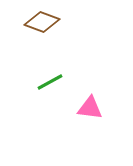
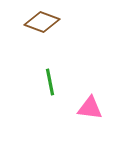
green line: rotated 72 degrees counterclockwise
